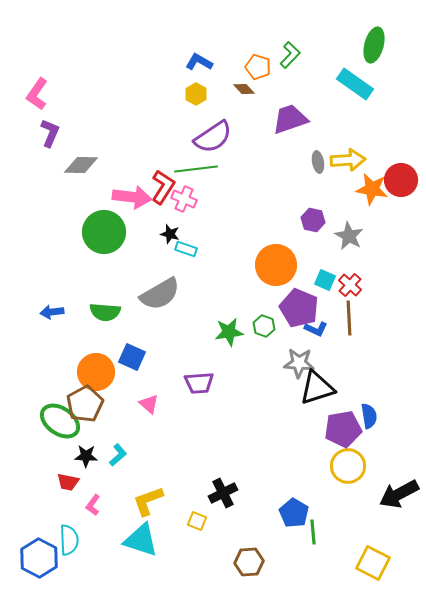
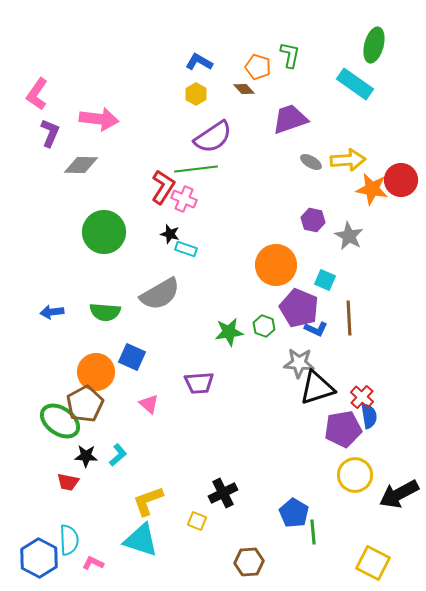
green L-shape at (290, 55): rotated 32 degrees counterclockwise
gray ellipse at (318, 162): moved 7 px left; rotated 50 degrees counterclockwise
pink arrow at (132, 197): moved 33 px left, 78 px up
red cross at (350, 285): moved 12 px right, 112 px down
yellow circle at (348, 466): moved 7 px right, 9 px down
pink L-shape at (93, 505): moved 58 px down; rotated 80 degrees clockwise
